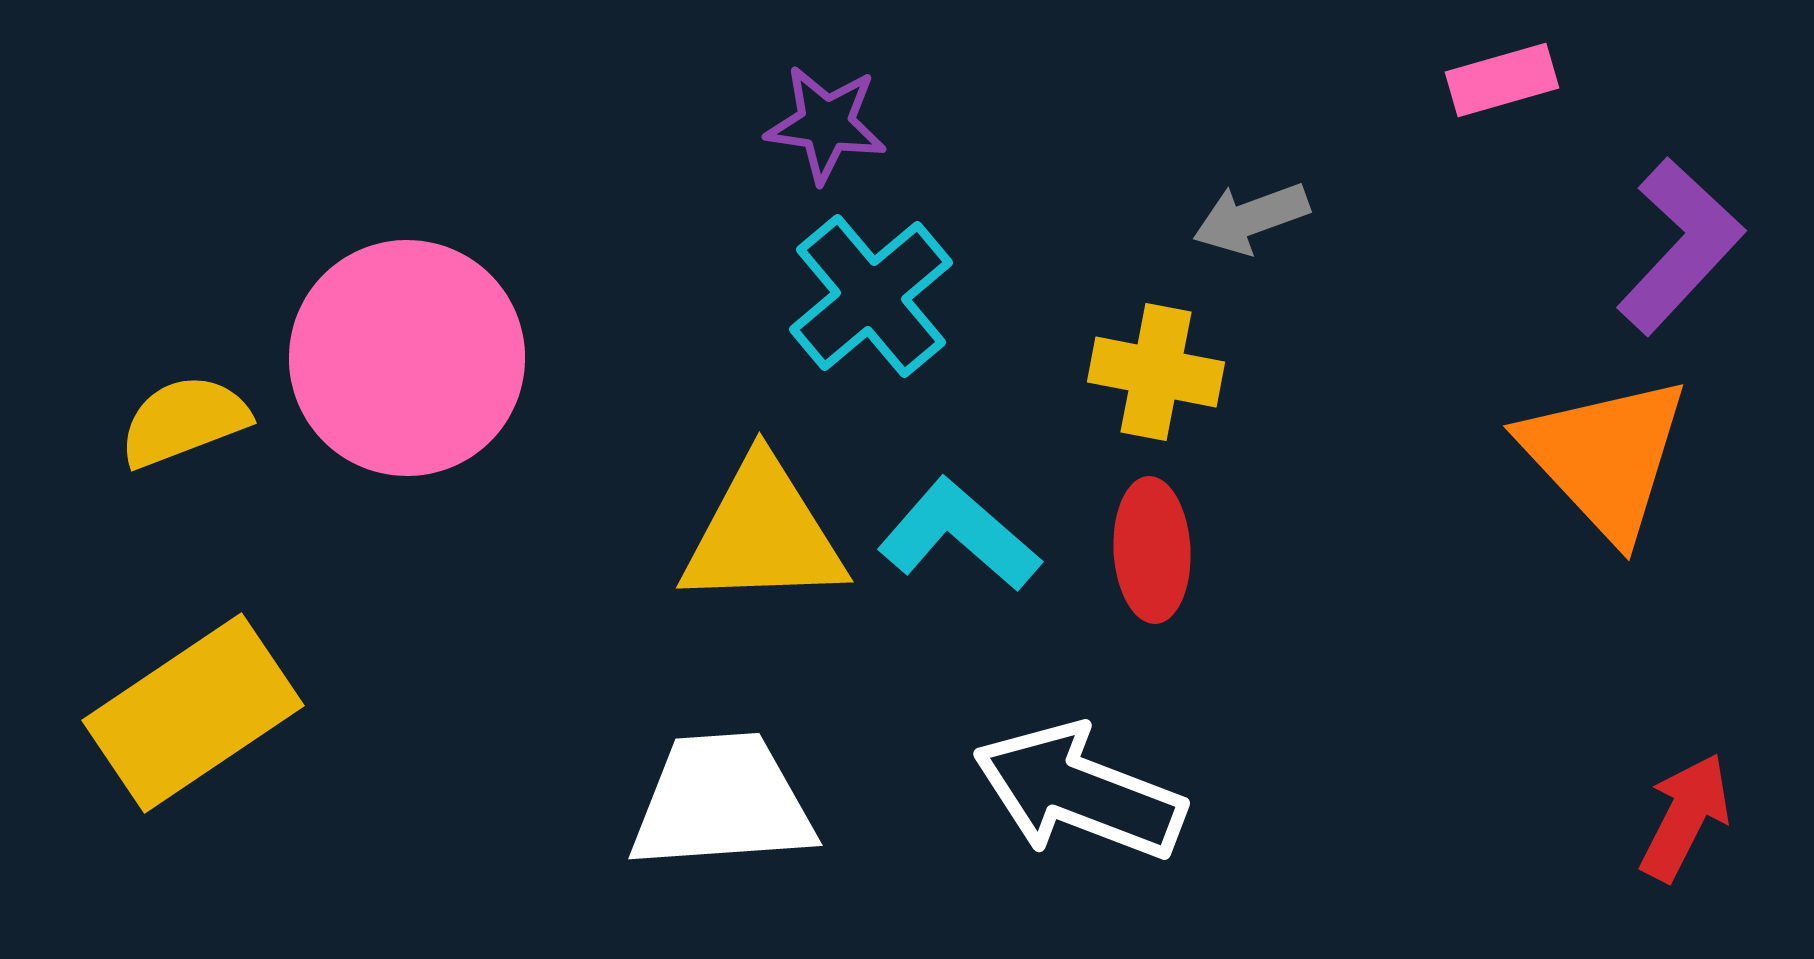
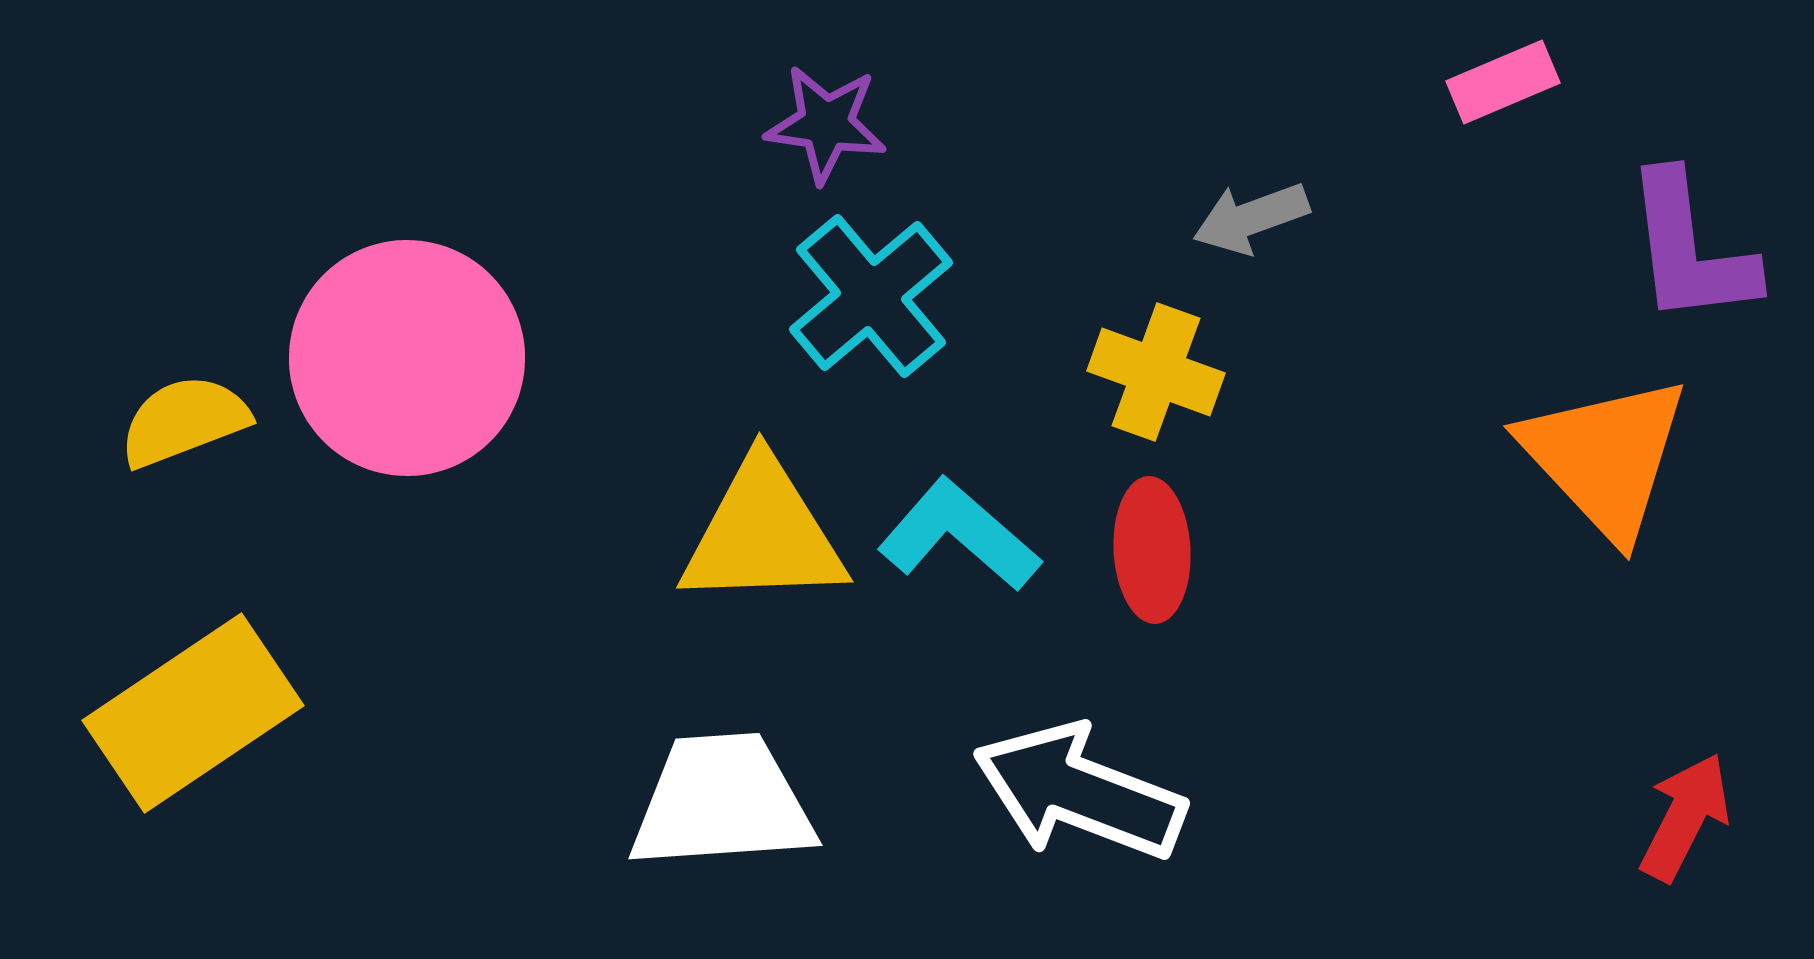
pink rectangle: moved 1 px right, 2 px down; rotated 7 degrees counterclockwise
purple L-shape: moved 10 px right, 3 px down; rotated 130 degrees clockwise
yellow cross: rotated 9 degrees clockwise
